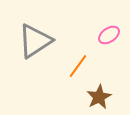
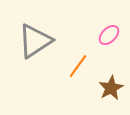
pink ellipse: rotated 10 degrees counterclockwise
brown star: moved 12 px right, 9 px up
